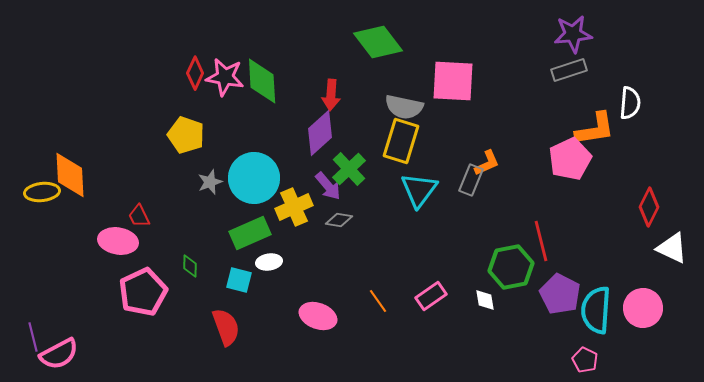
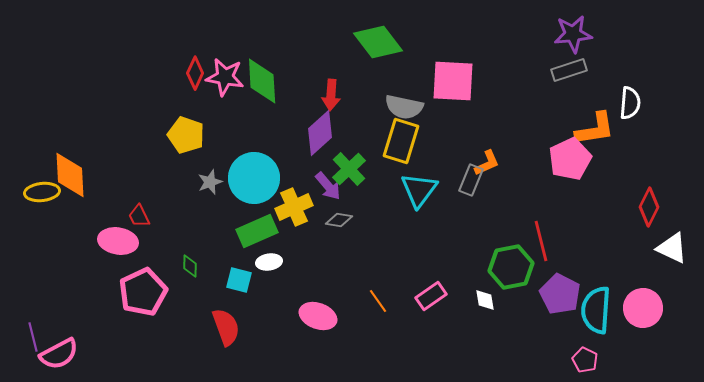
green rectangle at (250, 233): moved 7 px right, 2 px up
